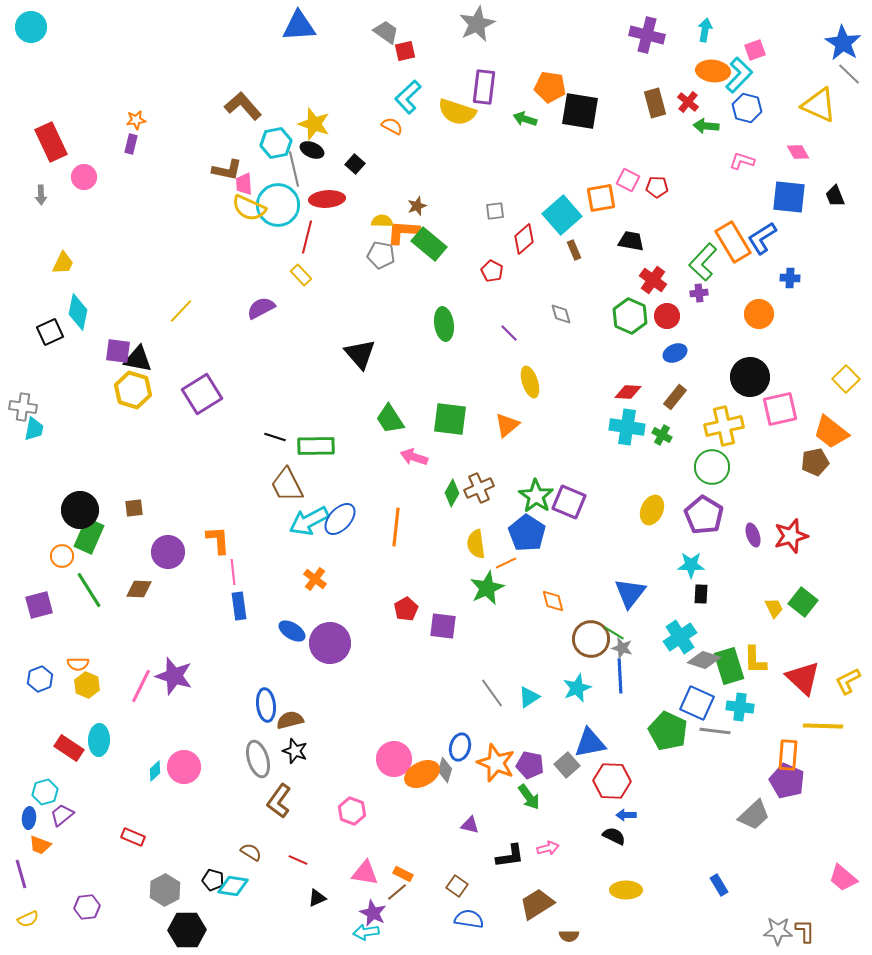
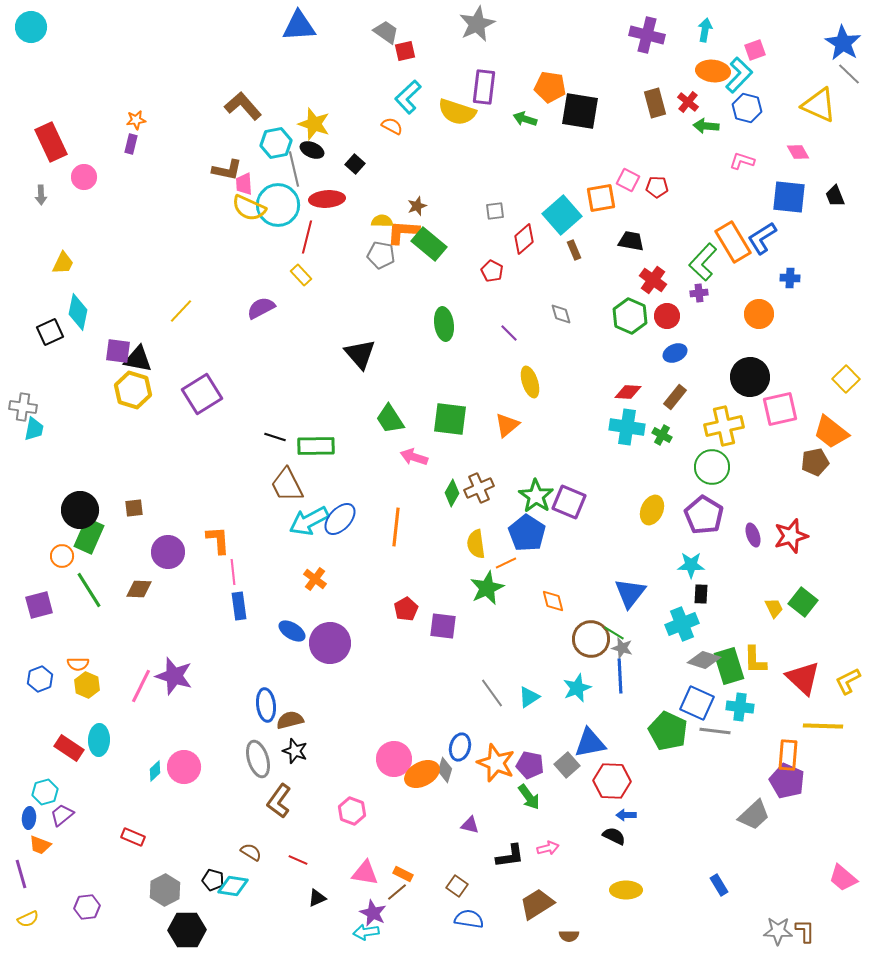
cyan cross at (680, 637): moved 2 px right, 13 px up; rotated 12 degrees clockwise
